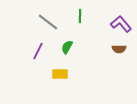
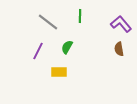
brown semicircle: rotated 80 degrees clockwise
yellow rectangle: moved 1 px left, 2 px up
